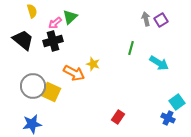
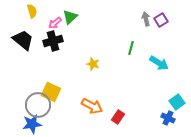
orange arrow: moved 18 px right, 33 px down
gray circle: moved 5 px right, 19 px down
